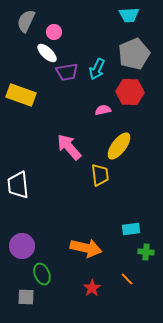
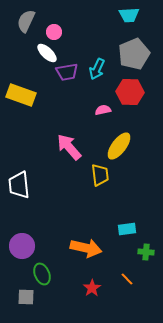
white trapezoid: moved 1 px right
cyan rectangle: moved 4 px left
